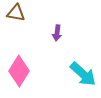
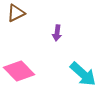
brown triangle: rotated 36 degrees counterclockwise
pink diamond: rotated 76 degrees counterclockwise
